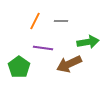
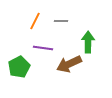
green arrow: rotated 80 degrees counterclockwise
green pentagon: rotated 10 degrees clockwise
